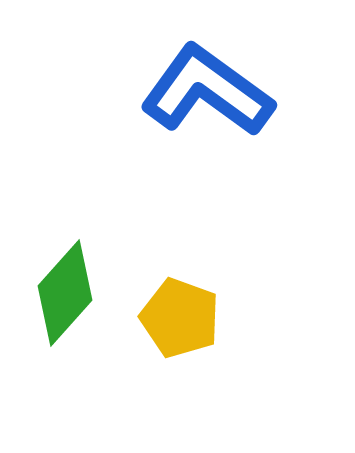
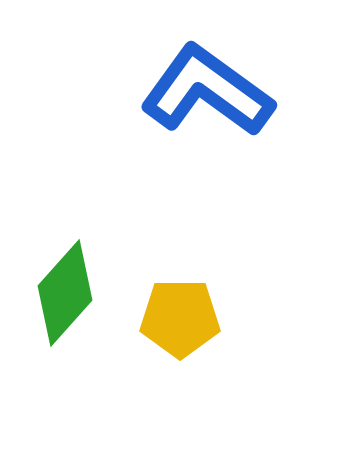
yellow pentagon: rotated 20 degrees counterclockwise
